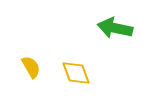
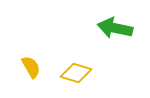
yellow diamond: rotated 52 degrees counterclockwise
